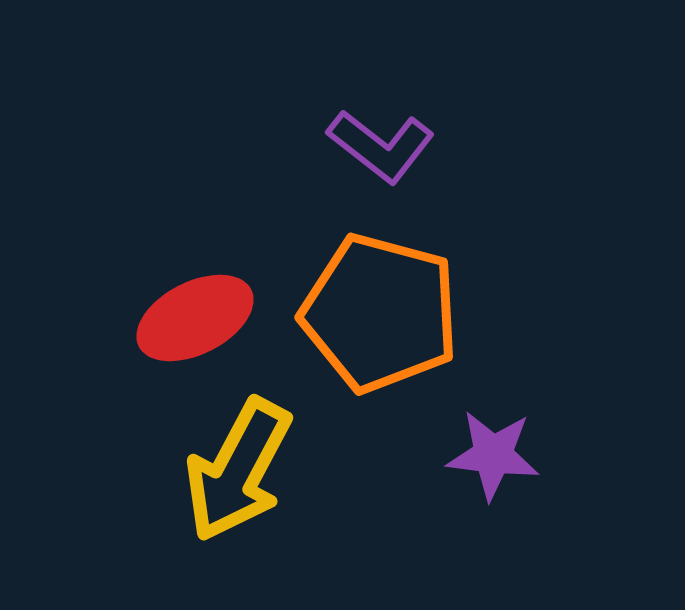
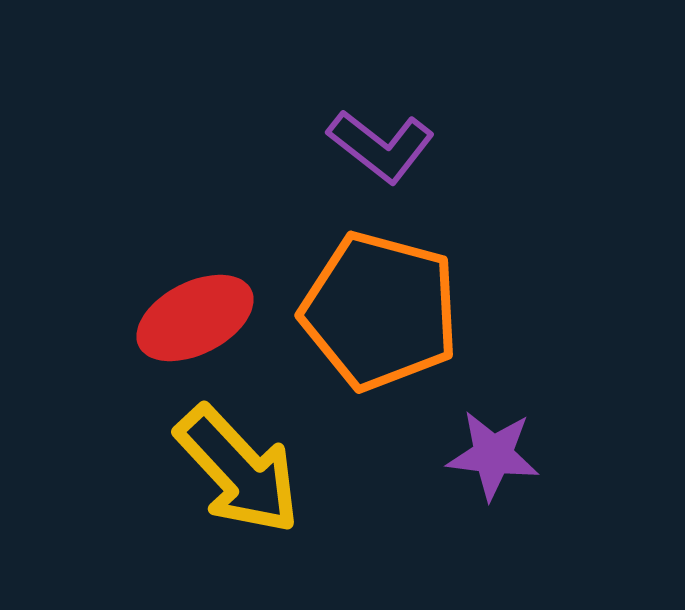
orange pentagon: moved 2 px up
yellow arrow: rotated 71 degrees counterclockwise
